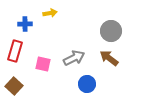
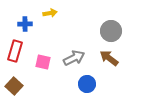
pink square: moved 2 px up
